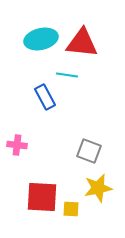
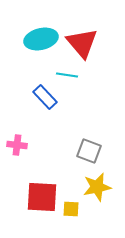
red triangle: rotated 44 degrees clockwise
blue rectangle: rotated 15 degrees counterclockwise
yellow star: moved 1 px left, 1 px up
